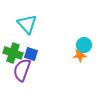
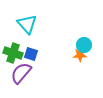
purple semicircle: moved 1 px left, 3 px down; rotated 20 degrees clockwise
